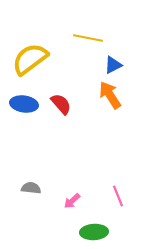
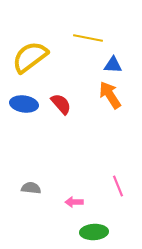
yellow semicircle: moved 2 px up
blue triangle: rotated 30 degrees clockwise
pink line: moved 10 px up
pink arrow: moved 2 px right, 1 px down; rotated 42 degrees clockwise
